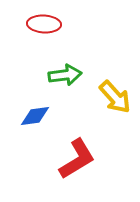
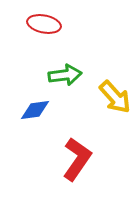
red ellipse: rotated 8 degrees clockwise
blue diamond: moved 6 px up
red L-shape: rotated 24 degrees counterclockwise
